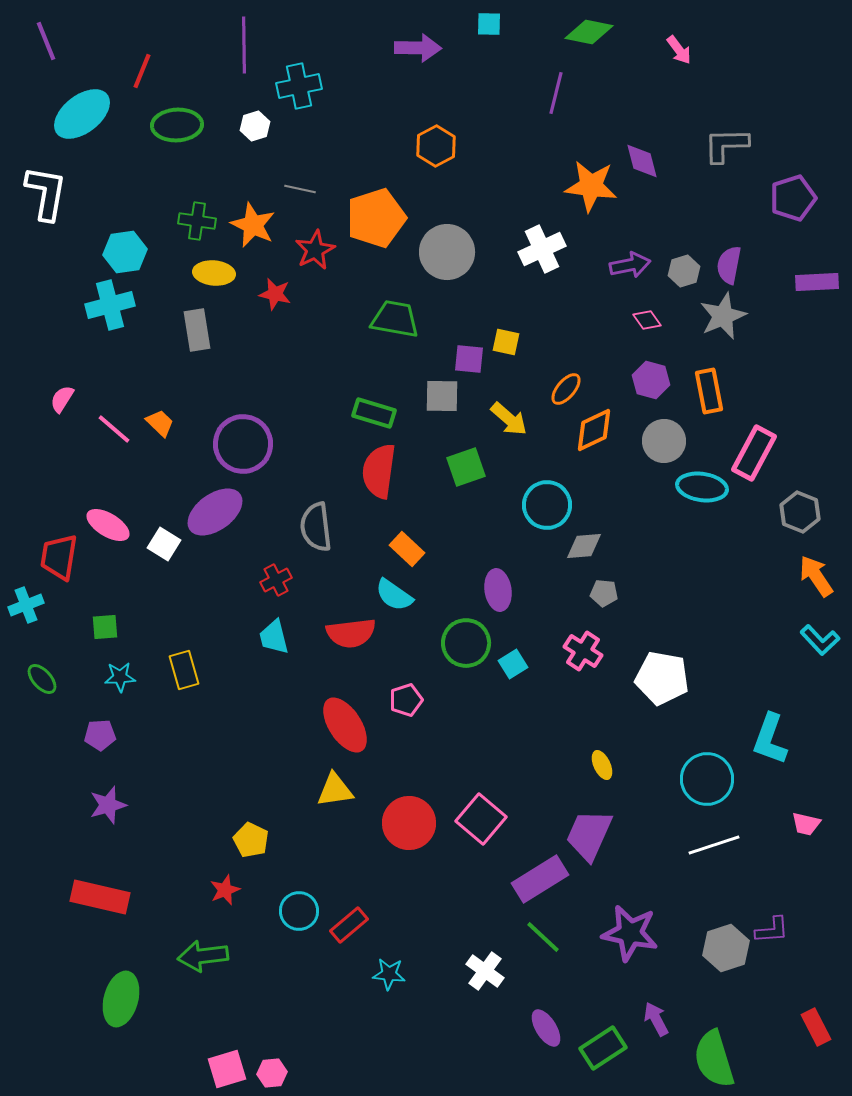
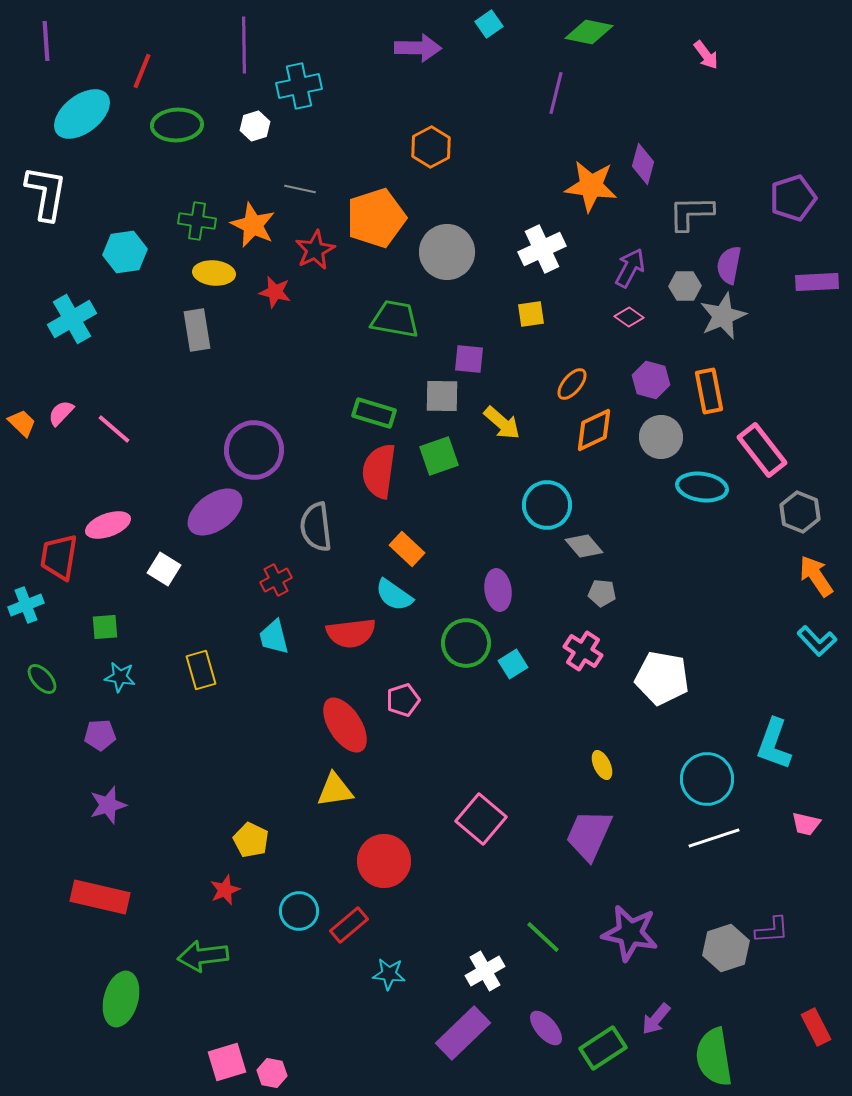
cyan square at (489, 24): rotated 36 degrees counterclockwise
purple line at (46, 41): rotated 18 degrees clockwise
pink arrow at (679, 50): moved 27 px right, 5 px down
gray L-shape at (726, 145): moved 35 px left, 68 px down
orange hexagon at (436, 146): moved 5 px left, 1 px down
purple diamond at (642, 161): moved 1 px right, 3 px down; rotated 30 degrees clockwise
purple arrow at (630, 265): moved 3 px down; rotated 51 degrees counterclockwise
gray hexagon at (684, 271): moved 1 px right, 15 px down; rotated 16 degrees clockwise
red star at (275, 294): moved 2 px up
cyan cross at (110, 305): moved 38 px left, 14 px down; rotated 15 degrees counterclockwise
pink diamond at (647, 320): moved 18 px left, 3 px up; rotated 20 degrees counterclockwise
yellow square at (506, 342): moved 25 px right, 28 px up; rotated 20 degrees counterclockwise
orange ellipse at (566, 389): moved 6 px right, 5 px up
pink semicircle at (62, 399): moved 1 px left, 14 px down; rotated 12 degrees clockwise
yellow arrow at (509, 419): moved 7 px left, 4 px down
orange trapezoid at (160, 423): moved 138 px left
gray circle at (664, 441): moved 3 px left, 4 px up
purple circle at (243, 444): moved 11 px right, 6 px down
pink rectangle at (754, 453): moved 8 px right, 3 px up; rotated 66 degrees counterclockwise
green square at (466, 467): moved 27 px left, 11 px up
pink ellipse at (108, 525): rotated 51 degrees counterclockwise
white square at (164, 544): moved 25 px down
gray diamond at (584, 546): rotated 54 degrees clockwise
gray pentagon at (604, 593): moved 2 px left
cyan L-shape at (820, 640): moved 3 px left, 1 px down
yellow rectangle at (184, 670): moved 17 px right
cyan star at (120, 677): rotated 12 degrees clockwise
pink pentagon at (406, 700): moved 3 px left
cyan L-shape at (770, 739): moved 4 px right, 5 px down
red circle at (409, 823): moved 25 px left, 38 px down
white line at (714, 845): moved 7 px up
purple rectangle at (540, 879): moved 77 px left, 154 px down; rotated 12 degrees counterclockwise
white cross at (485, 971): rotated 24 degrees clockwise
purple arrow at (656, 1019): rotated 112 degrees counterclockwise
purple ellipse at (546, 1028): rotated 9 degrees counterclockwise
green semicircle at (714, 1059): moved 2 px up; rotated 8 degrees clockwise
pink square at (227, 1069): moved 7 px up
pink hexagon at (272, 1073): rotated 16 degrees clockwise
